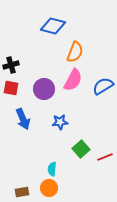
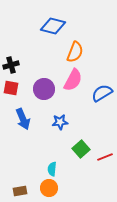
blue semicircle: moved 1 px left, 7 px down
brown rectangle: moved 2 px left, 1 px up
